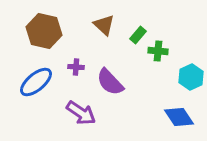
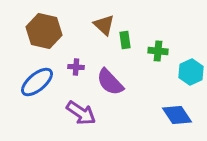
green rectangle: moved 13 px left, 5 px down; rotated 48 degrees counterclockwise
cyan hexagon: moved 5 px up
blue ellipse: moved 1 px right
blue diamond: moved 2 px left, 2 px up
